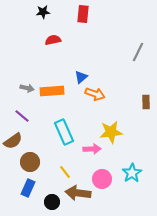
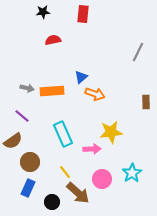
cyan rectangle: moved 1 px left, 2 px down
brown arrow: rotated 145 degrees counterclockwise
